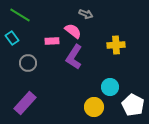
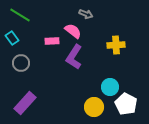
gray circle: moved 7 px left
white pentagon: moved 7 px left, 1 px up
